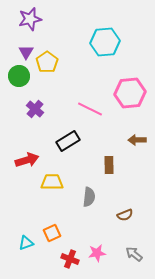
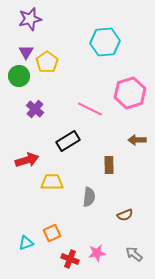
pink hexagon: rotated 12 degrees counterclockwise
